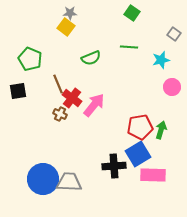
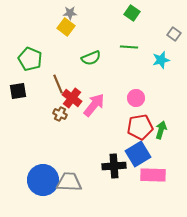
pink circle: moved 36 px left, 11 px down
blue circle: moved 1 px down
